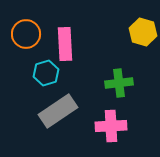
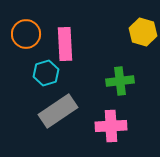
green cross: moved 1 px right, 2 px up
